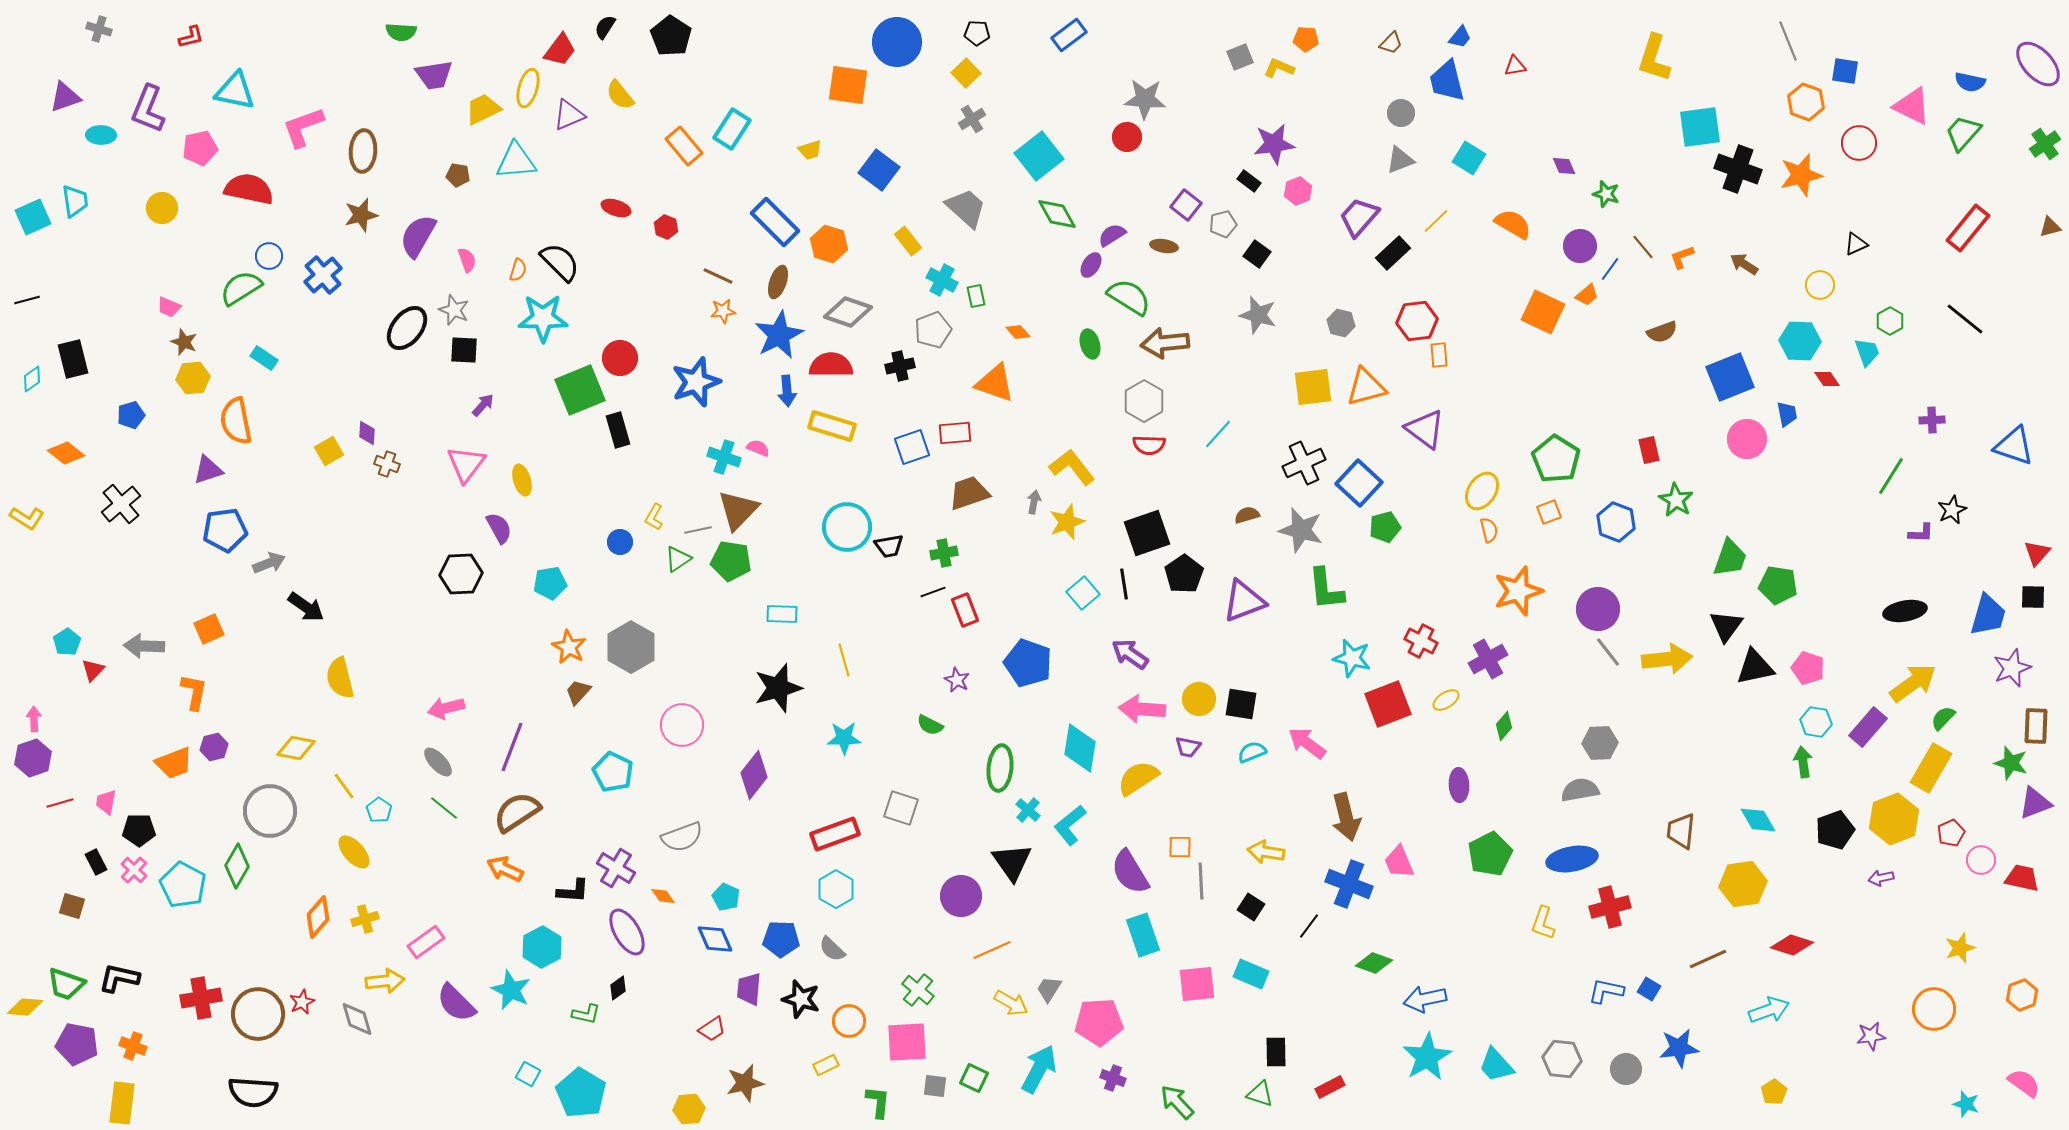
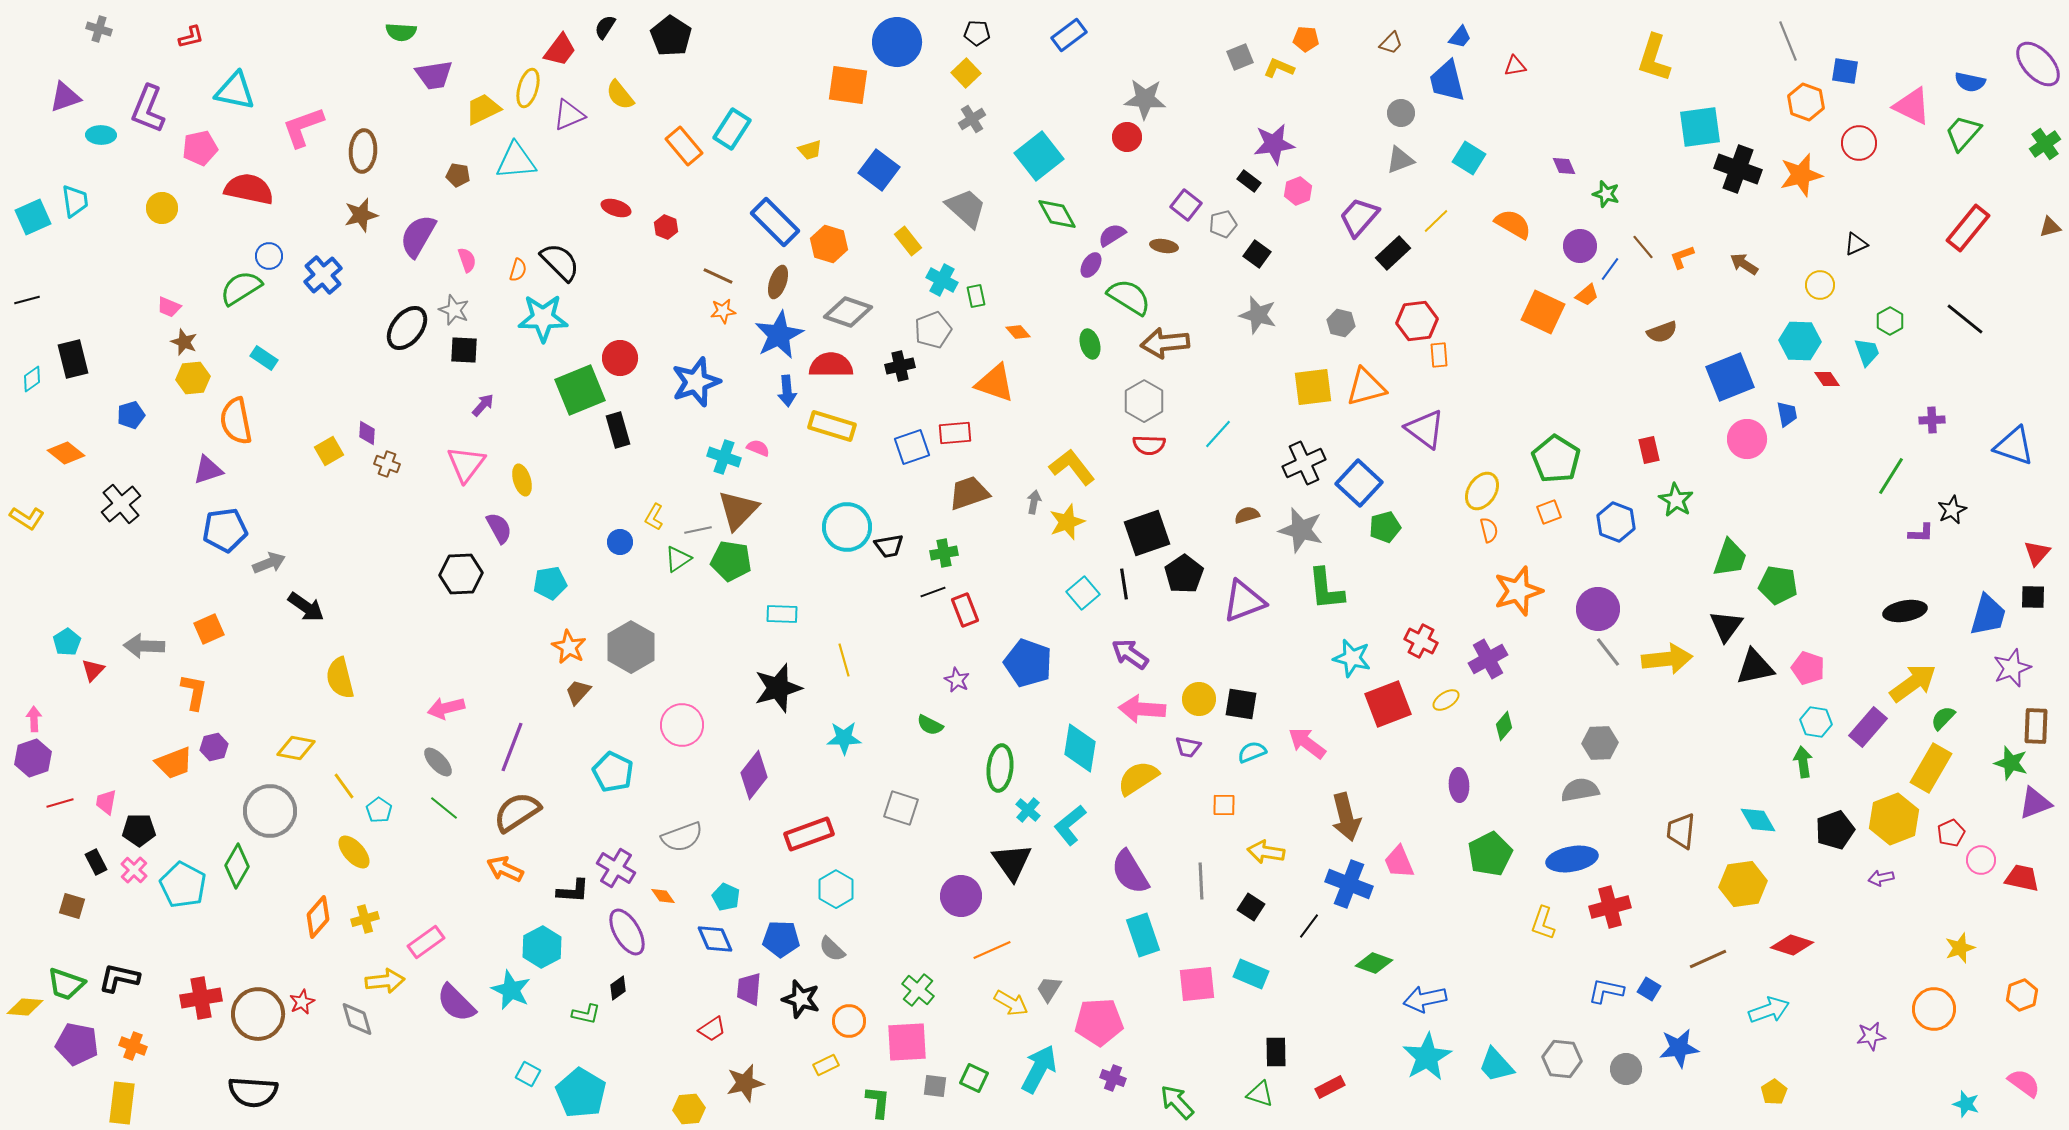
red rectangle at (835, 834): moved 26 px left
orange square at (1180, 847): moved 44 px right, 42 px up
